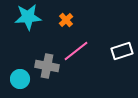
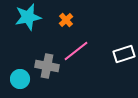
cyan star: rotated 8 degrees counterclockwise
white rectangle: moved 2 px right, 3 px down
